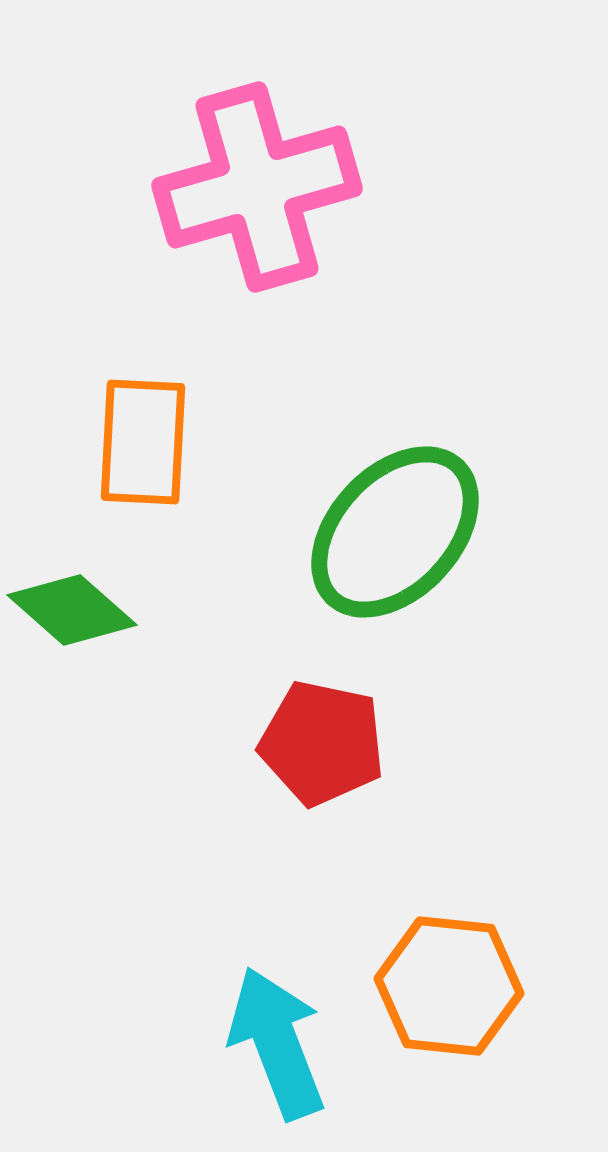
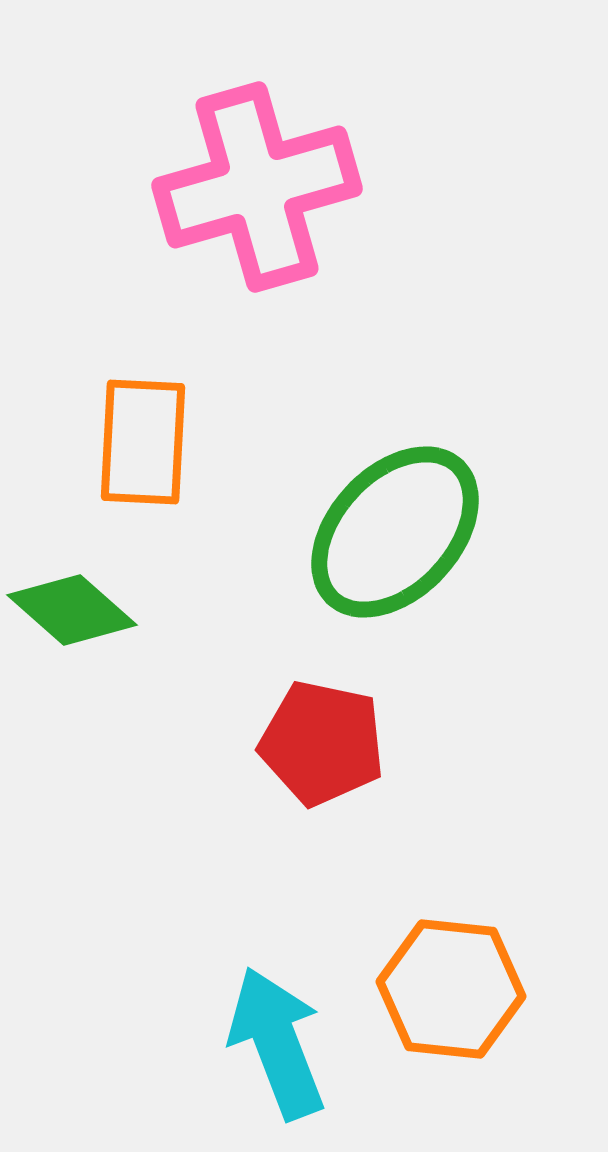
orange hexagon: moved 2 px right, 3 px down
